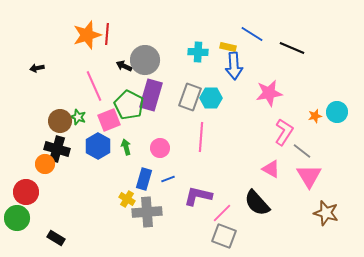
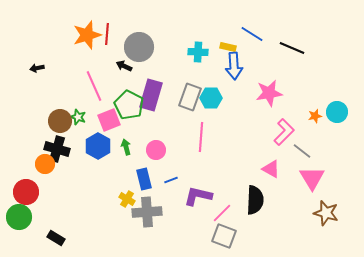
gray circle at (145, 60): moved 6 px left, 13 px up
pink L-shape at (284, 132): rotated 12 degrees clockwise
pink circle at (160, 148): moved 4 px left, 2 px down
pink triangle at (309, 176): moved 3 px right, 2 px down
blue rectangle at (144, 179): rotated 30 degrees counterclockwise
blue line at (168, 179): moved 3 px right, 1 px down
black semicircle at (257, 203): moved 2 px left, 3 px up; rotated 136 degrees counterclockwise
green circle at (17, 218): moved 2 px right, 1 px up
